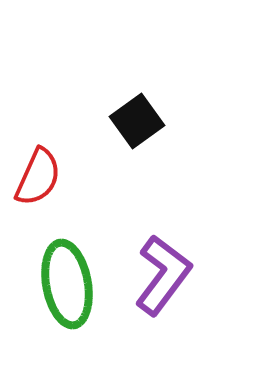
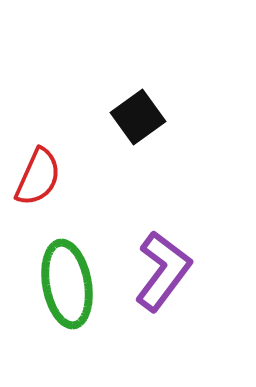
black square: moved 1 px right, 4 px up
purple L-shape: moved 4 px up
